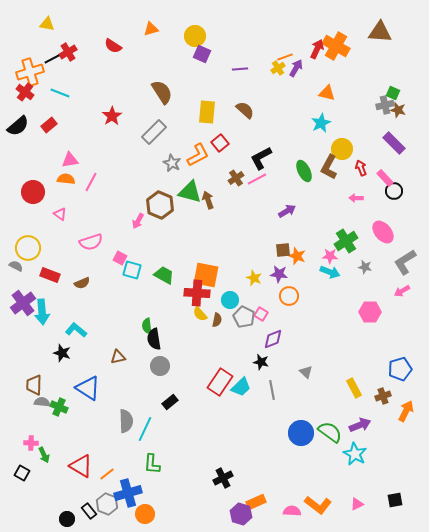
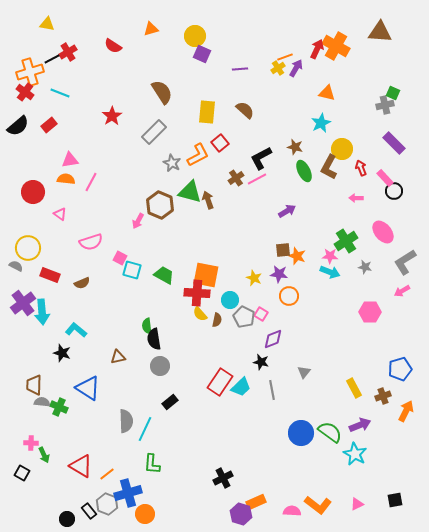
brown star at (398, 110): moved 103 px left, 37 px down
gray triangle at (306, 372): moved 2 px left; rotated 24 degrees clockwise
